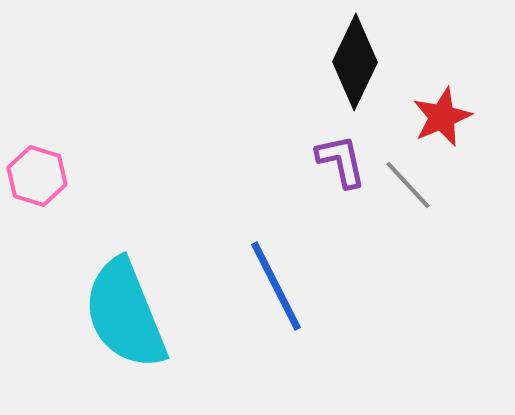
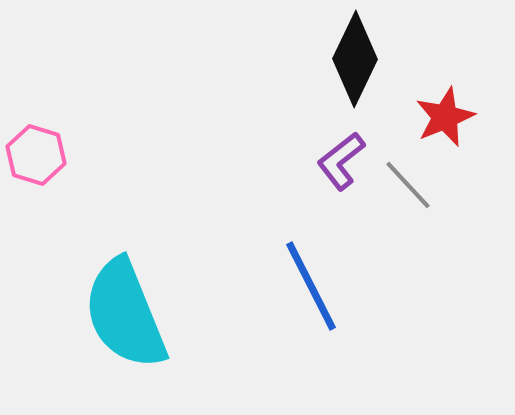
black diamond: moved 3 px up
red star: moved 3 px right
purple L-shape: rotated 116 degrees counterclockwise
pink hexagon: moved 1 px left, 21 px up
blue line: moved 35 px right
